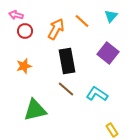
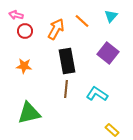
orange star: rotated 21 degrees clockwise
brown line: rotated 54 degrees clockwise
green triangle: moved 6 px left, 3 px down
yellow rectangle: rotated 16 degrees counterclockwise
